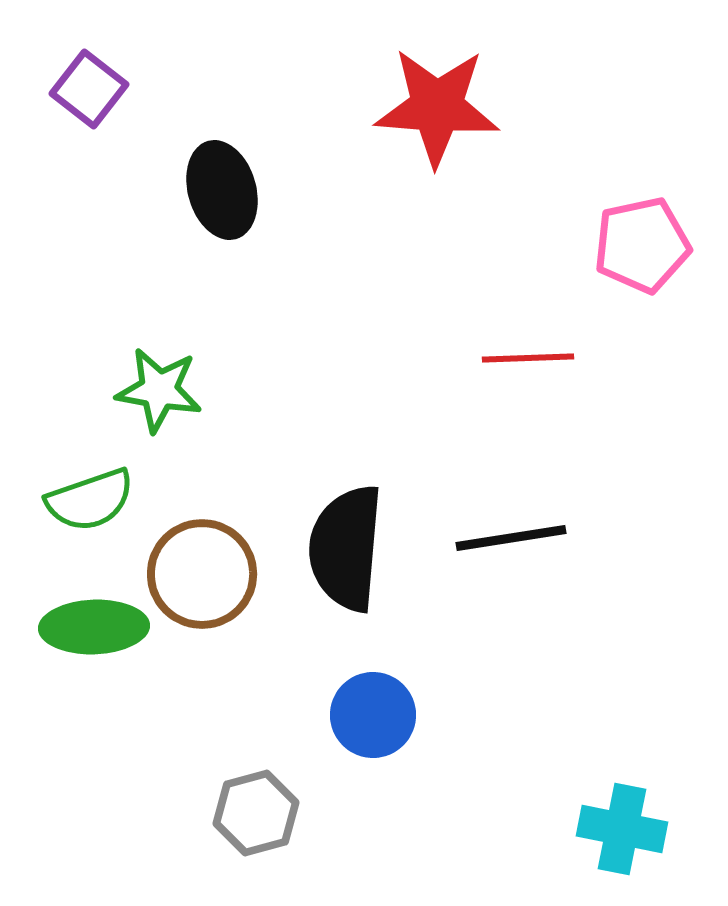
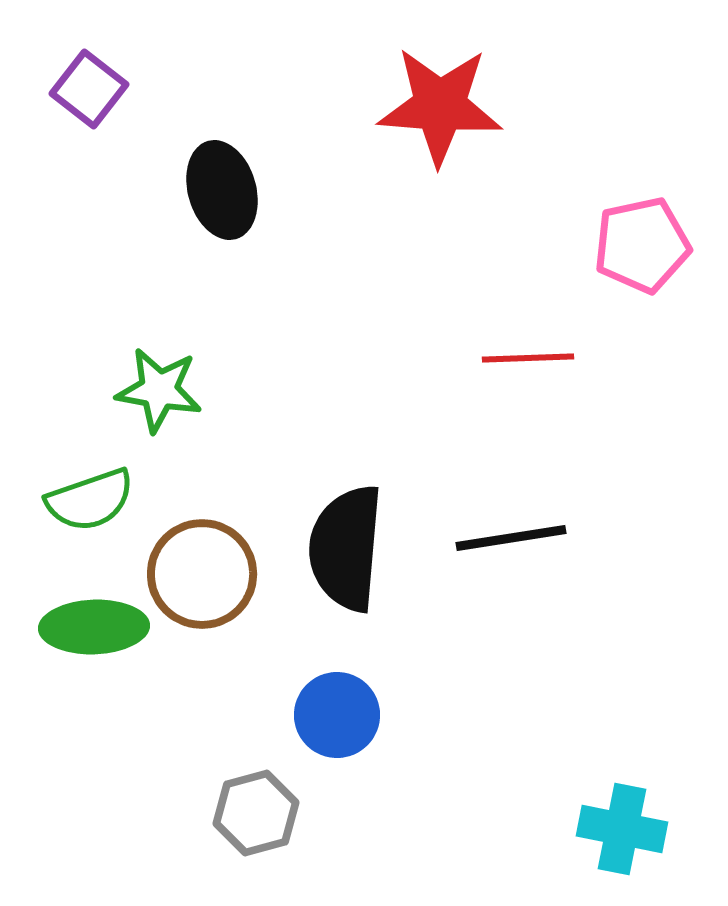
red star: moved 3 px right, 1 px up
blue circle: moved 36 px left
